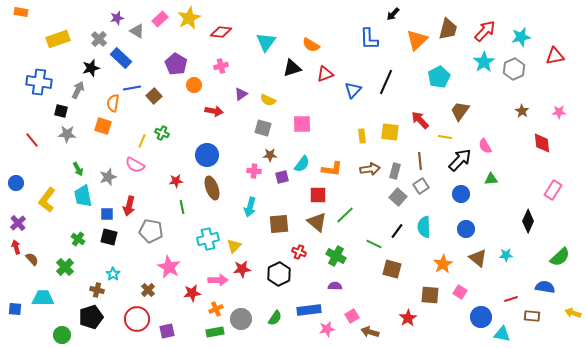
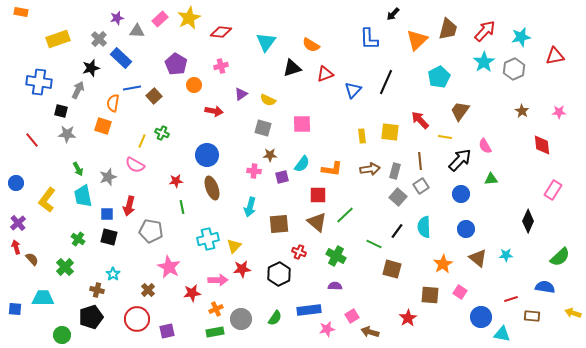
gray triangle at (137, 31): rotated 28 degrees counterclockwise
red diamond at (542, 143): moved 2 px down
